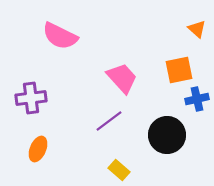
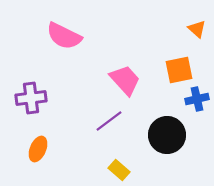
pink semicircle: moved 4 px right
pink trapezoid: moved 3 px right, 2 px down
